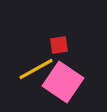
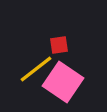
yellow line: rotated 9 degrees counterclockwise
